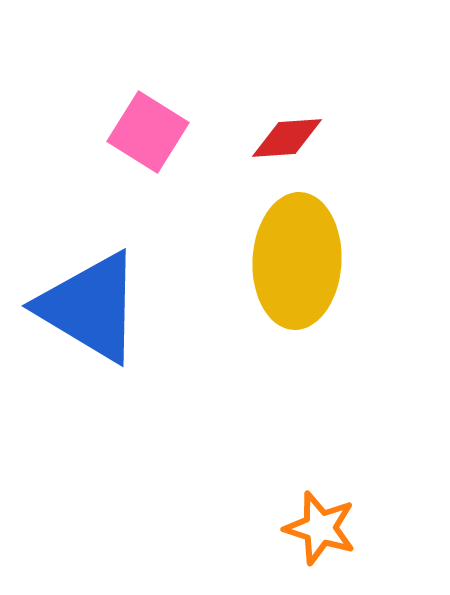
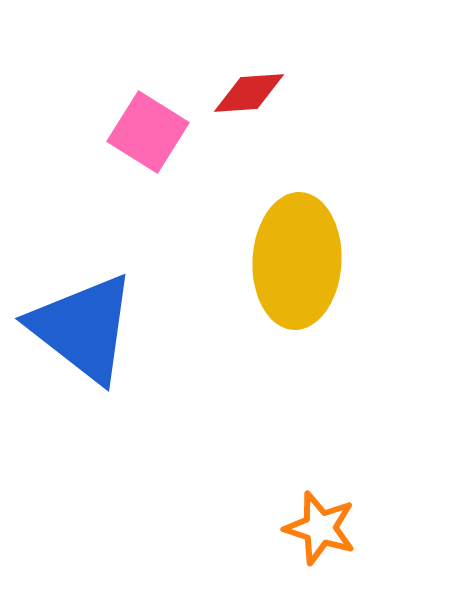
red diamond: moved 38 px left, 45 px up
blue triangle: moved 7 px left, 21 px down; rotated 7 degrees clockwise
